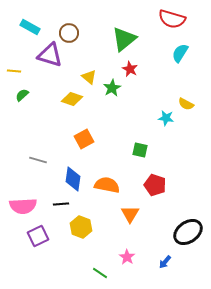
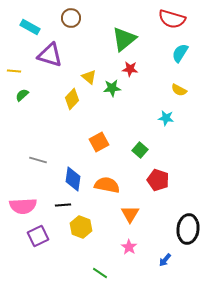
brown circle: moved 2 px right, 15 px up
red star: rotated 21 degrees counterclockwise
green star: rotated 24 degrees clockwise
yellow diamond: rotated 65 degrees counterclockwise
yellow semicircle: moved 7 px left, 14 px up
orange square: moved 15 px right, 3 px down
green square: rotated 28 degrees clockwise
red pentagon: moved 3 px right, 5 px up
black line: moved 2 px right, 1 px down
black ellipse: moved 3 px up; rotated 48 degrees counterclockwise
pink star: moved 2 px right, 10 px up
blue arrow: moved 2 px up
